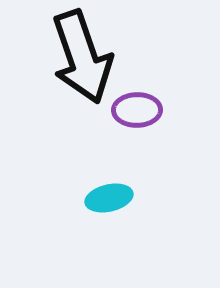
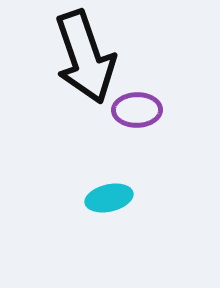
black arrow: moved 3 px right
